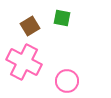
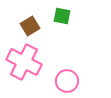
green square: moved 2 px up
